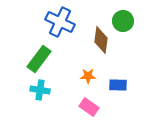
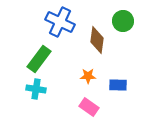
brown diamond: moved 4 px left
cyan cross: moved 4 px left, 1 px up
